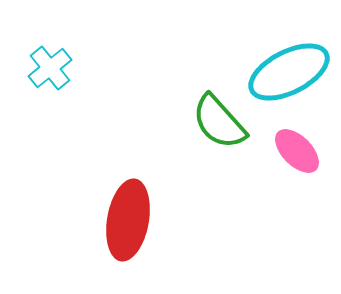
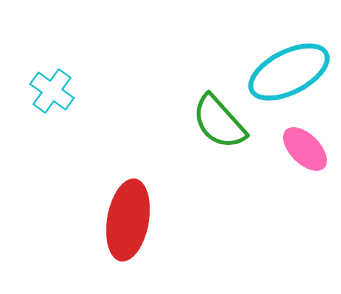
cyan cross: moved 2 px right, 23 px down; rotated 15 degrees counterclockwise
pink ellipse: moved 8 px right, 2 px up
